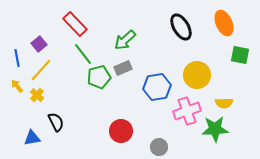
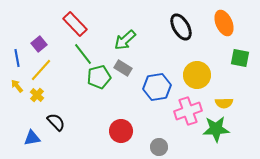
green square: moved 3 px down
gray rectangle: rotated 54 degrees clockwise
pink cross: moved 1 px right
black semicircle: rotated 18 degrees counterclockwise
green star: moved 1 px right
